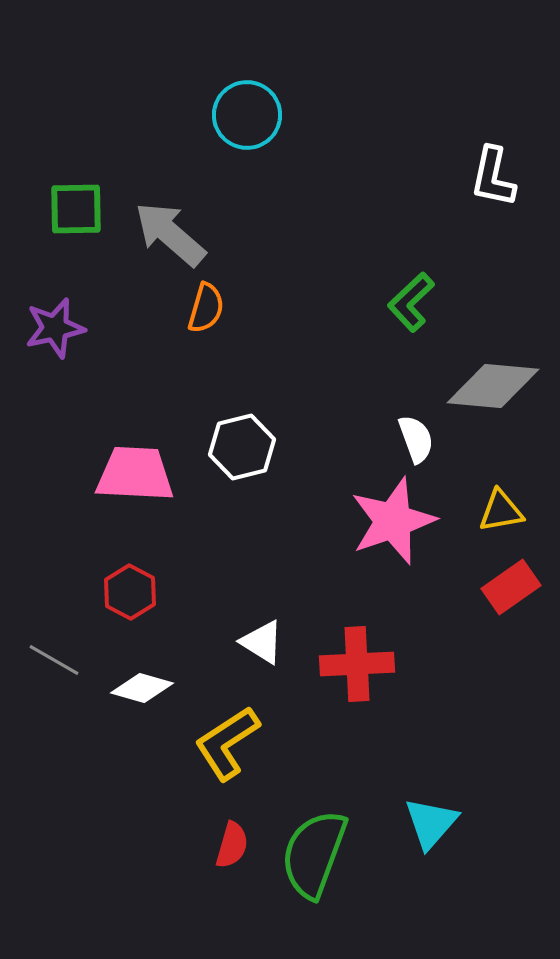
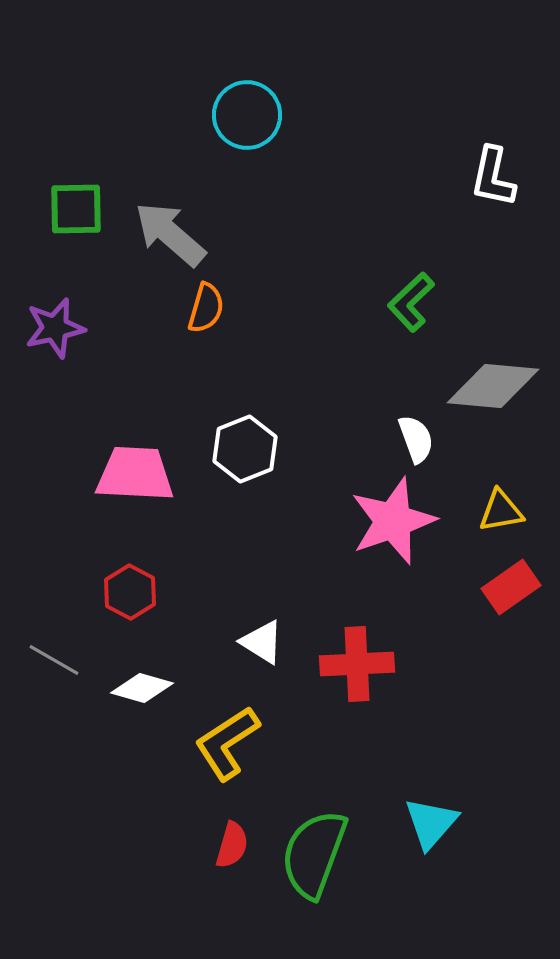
white hexagon: moved 3 px right, 2 px down; rotated 8 degrees counterclockwise
